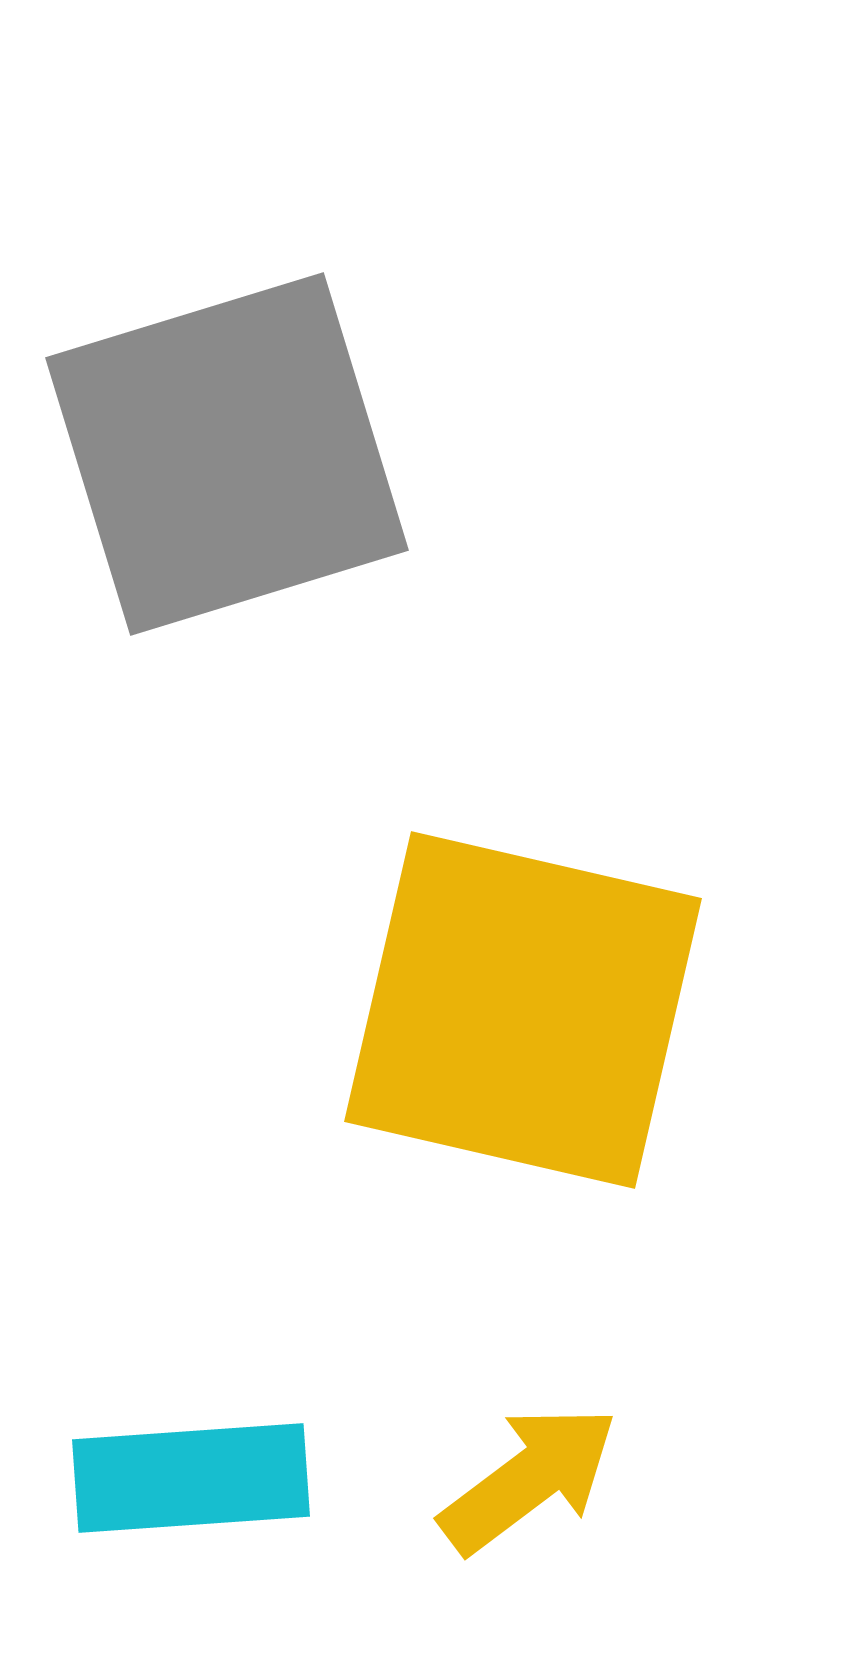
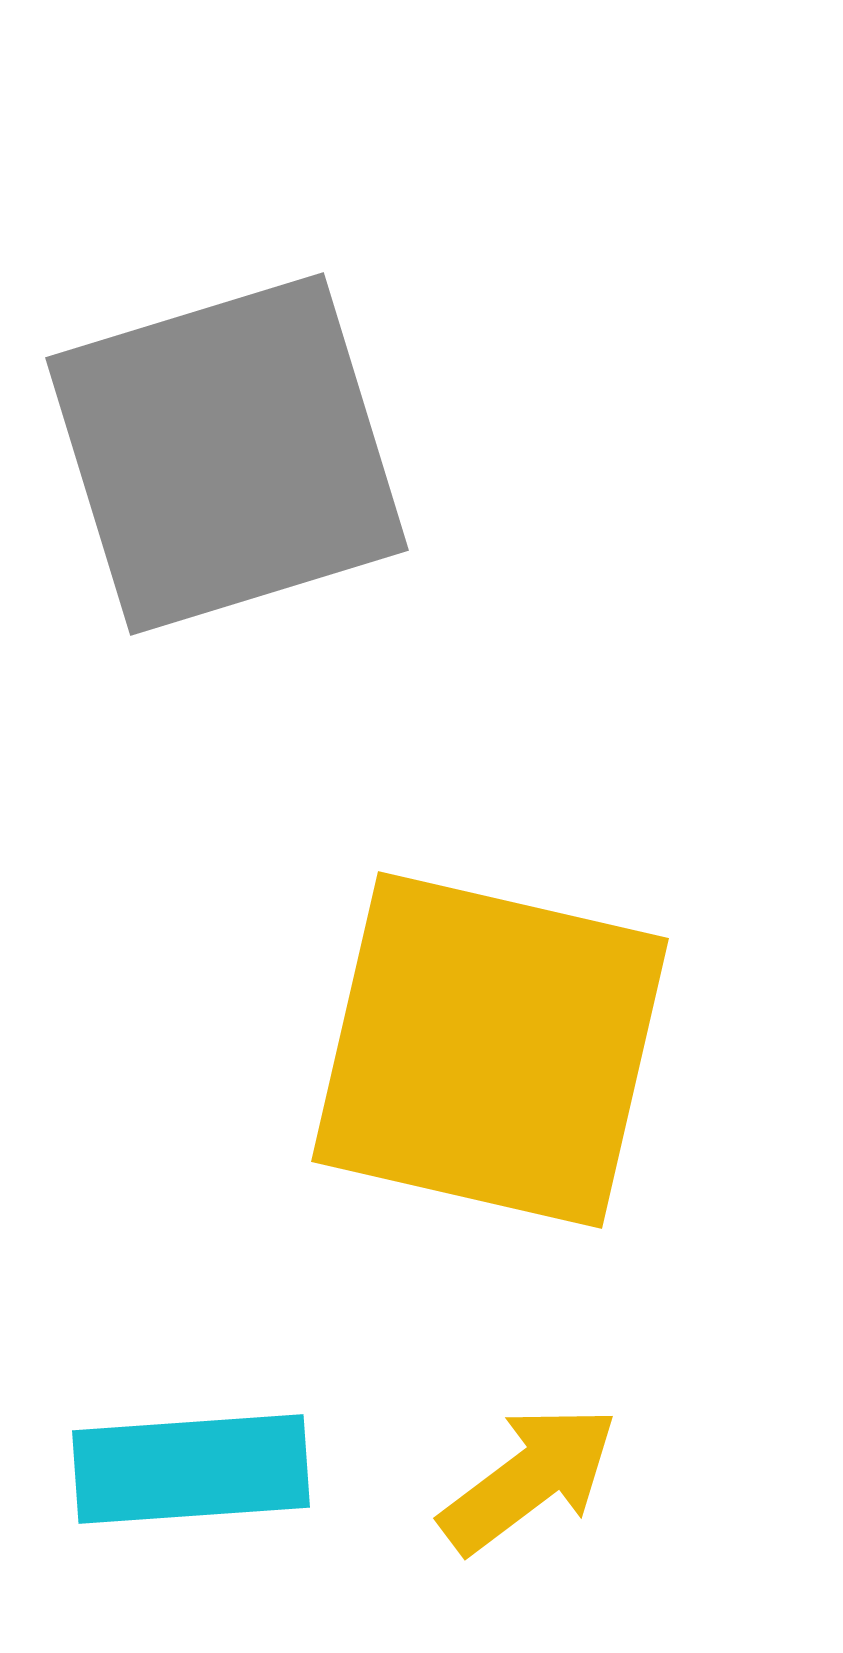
yellow square: moved 33 px left, 40 px down
cyan rectangle: moved 9 px up
